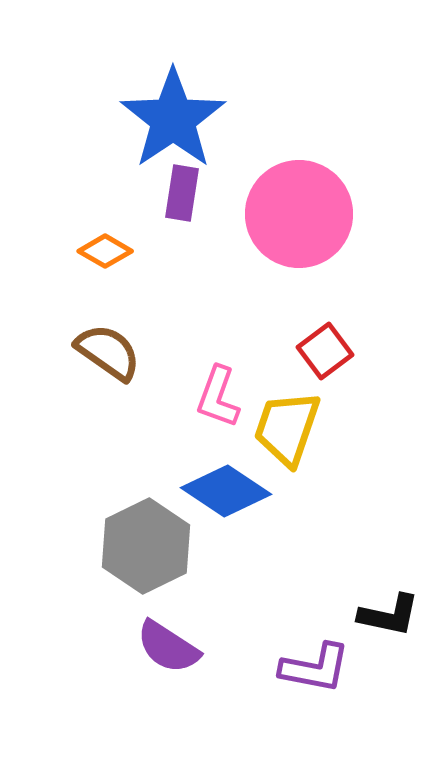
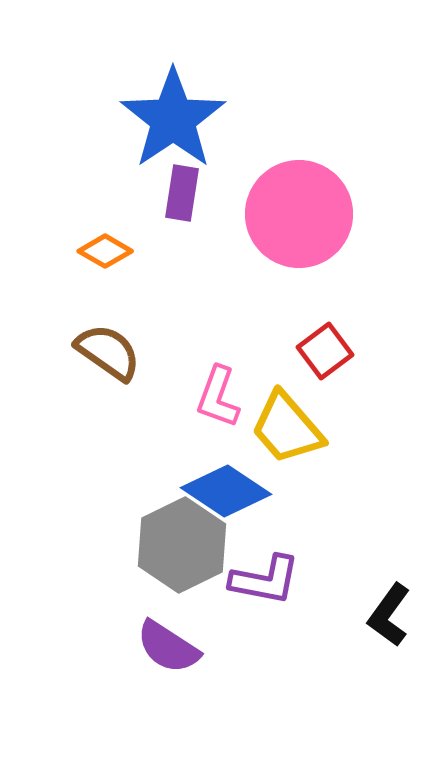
yellow trapezoid: rotated 60 degrees counterclockwise
gray hexagon: moved 36 px right, 1 px up
black L-shape: rotated 114 degrees clockwise
purple L-shape: moved 50 px left, 88 px up
